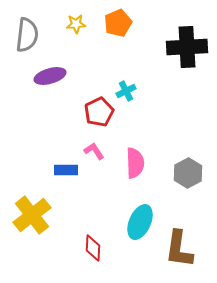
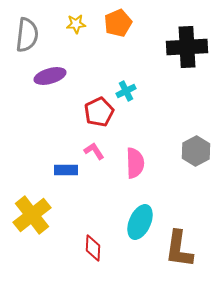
gray hexagon: moved 8 px right, 22 px up
